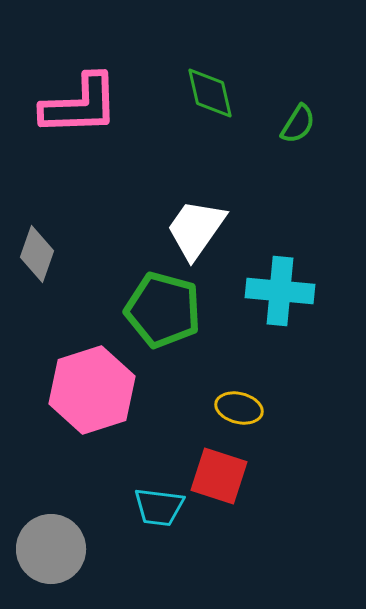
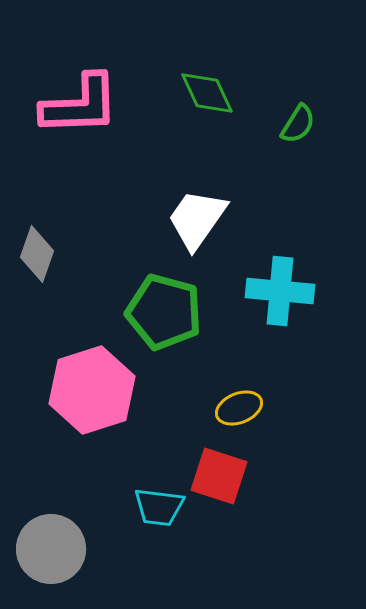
green diamond: moved 3 px left; rotated 12 degrees counterclockwise
white trapezoid: moved 1 px right, 10 px up
green pentagon: moved 1 px right, 2 px down
yellow ellipse: rotated 36 degrees counterclockwise
